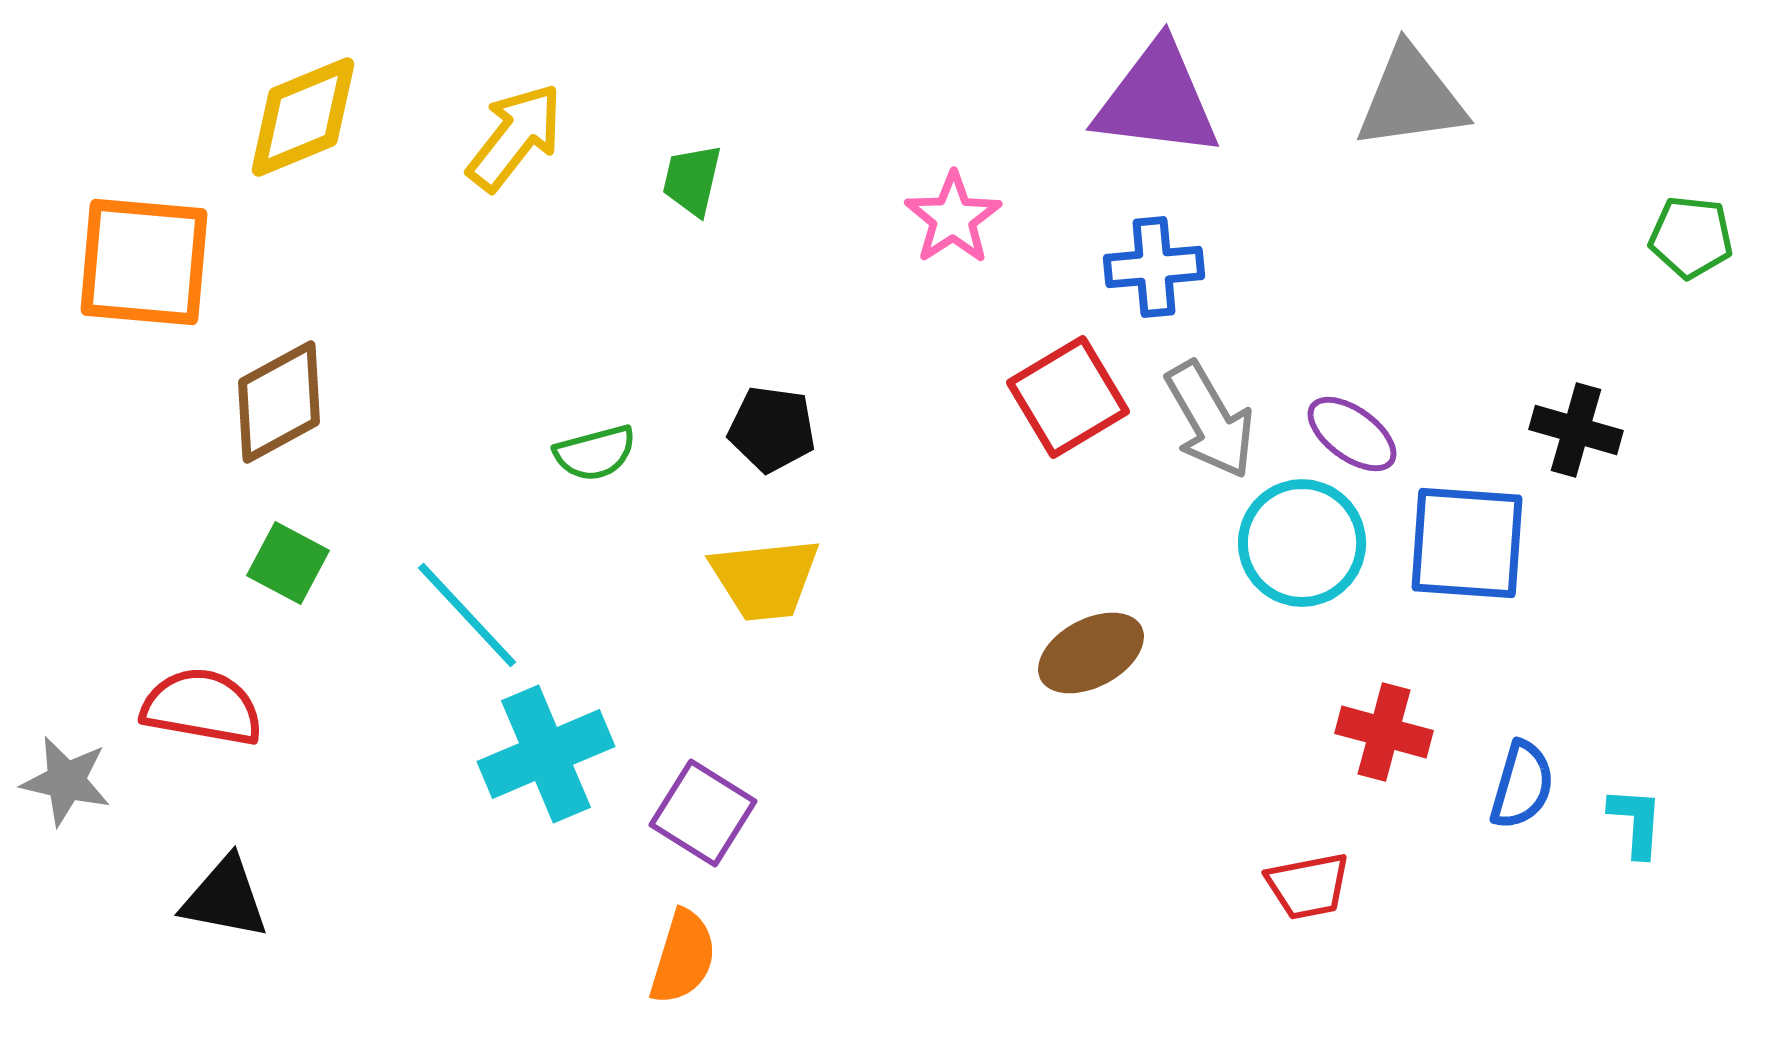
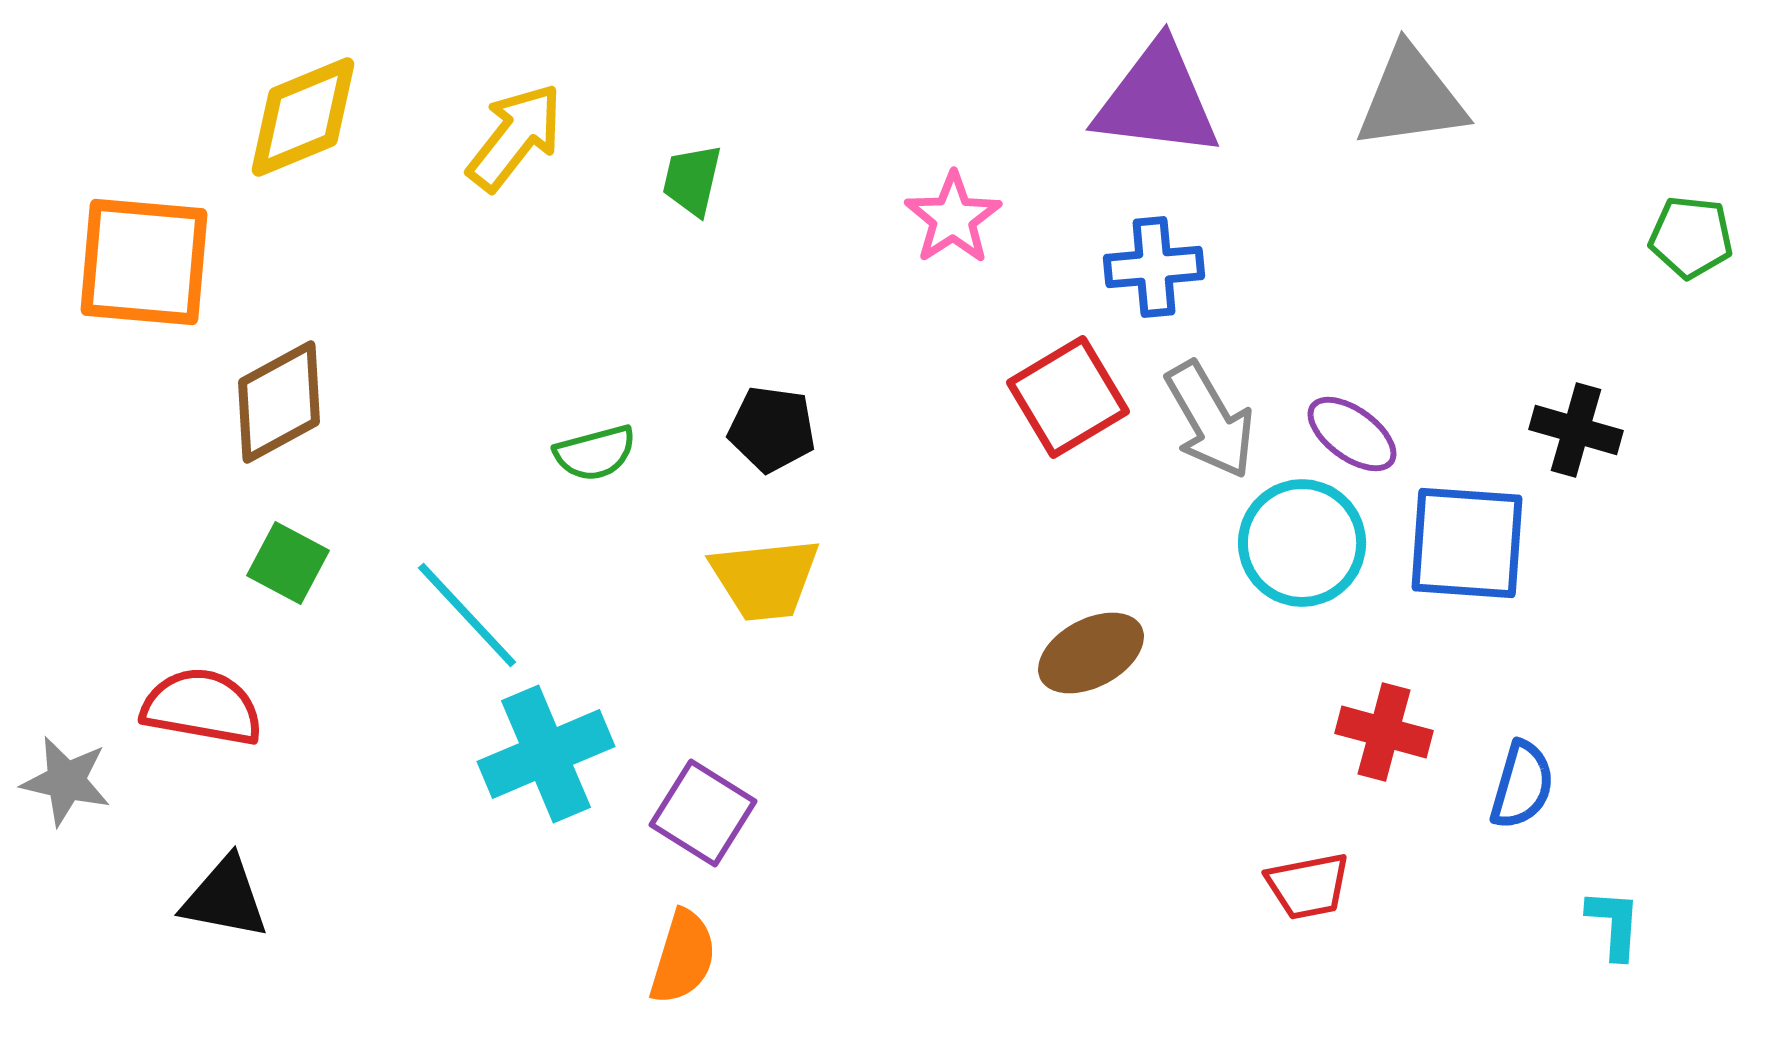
cyan L-shape: moved 22 px left, 102 px down
